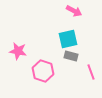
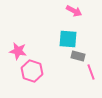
cyan square: rotated 18 degrees clockwise
gray rectangle: moved 7 px right
pink hexagon: moved 11 px left
